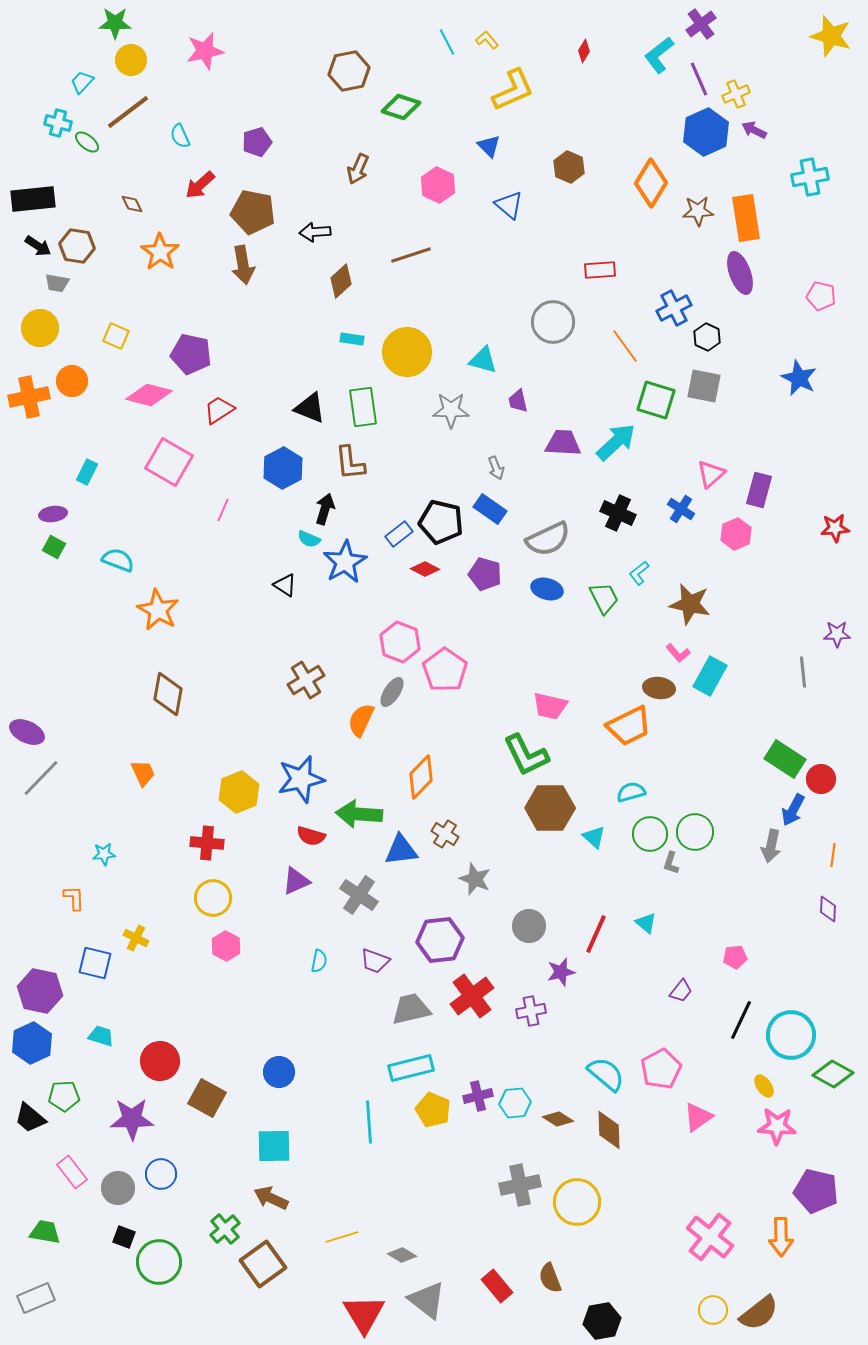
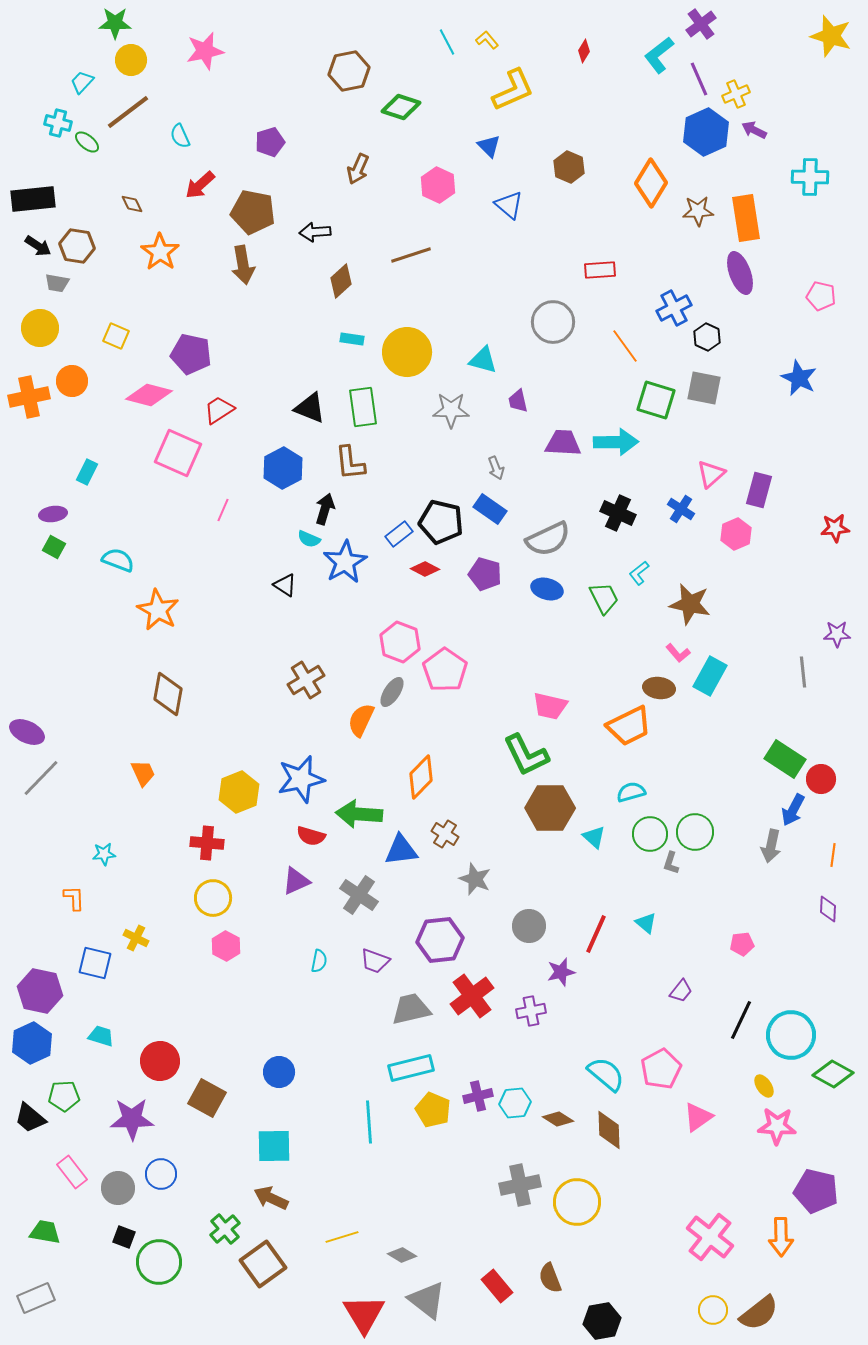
purple pentagon at (257, 142): moved 13 px right
cyan cross at (810, 177): rotated 12 degrees clockwise
gray square at (704, 386): moved 2 px down
cyan arrow at (616, 442): rotated 42 degrees clockwise
pink square at (169, 462): moved 9 px right, 9 px up; rotated 6 degrees counterclockwise
pink pentagon at (735, 957): moved 7 px right, 13 px up
